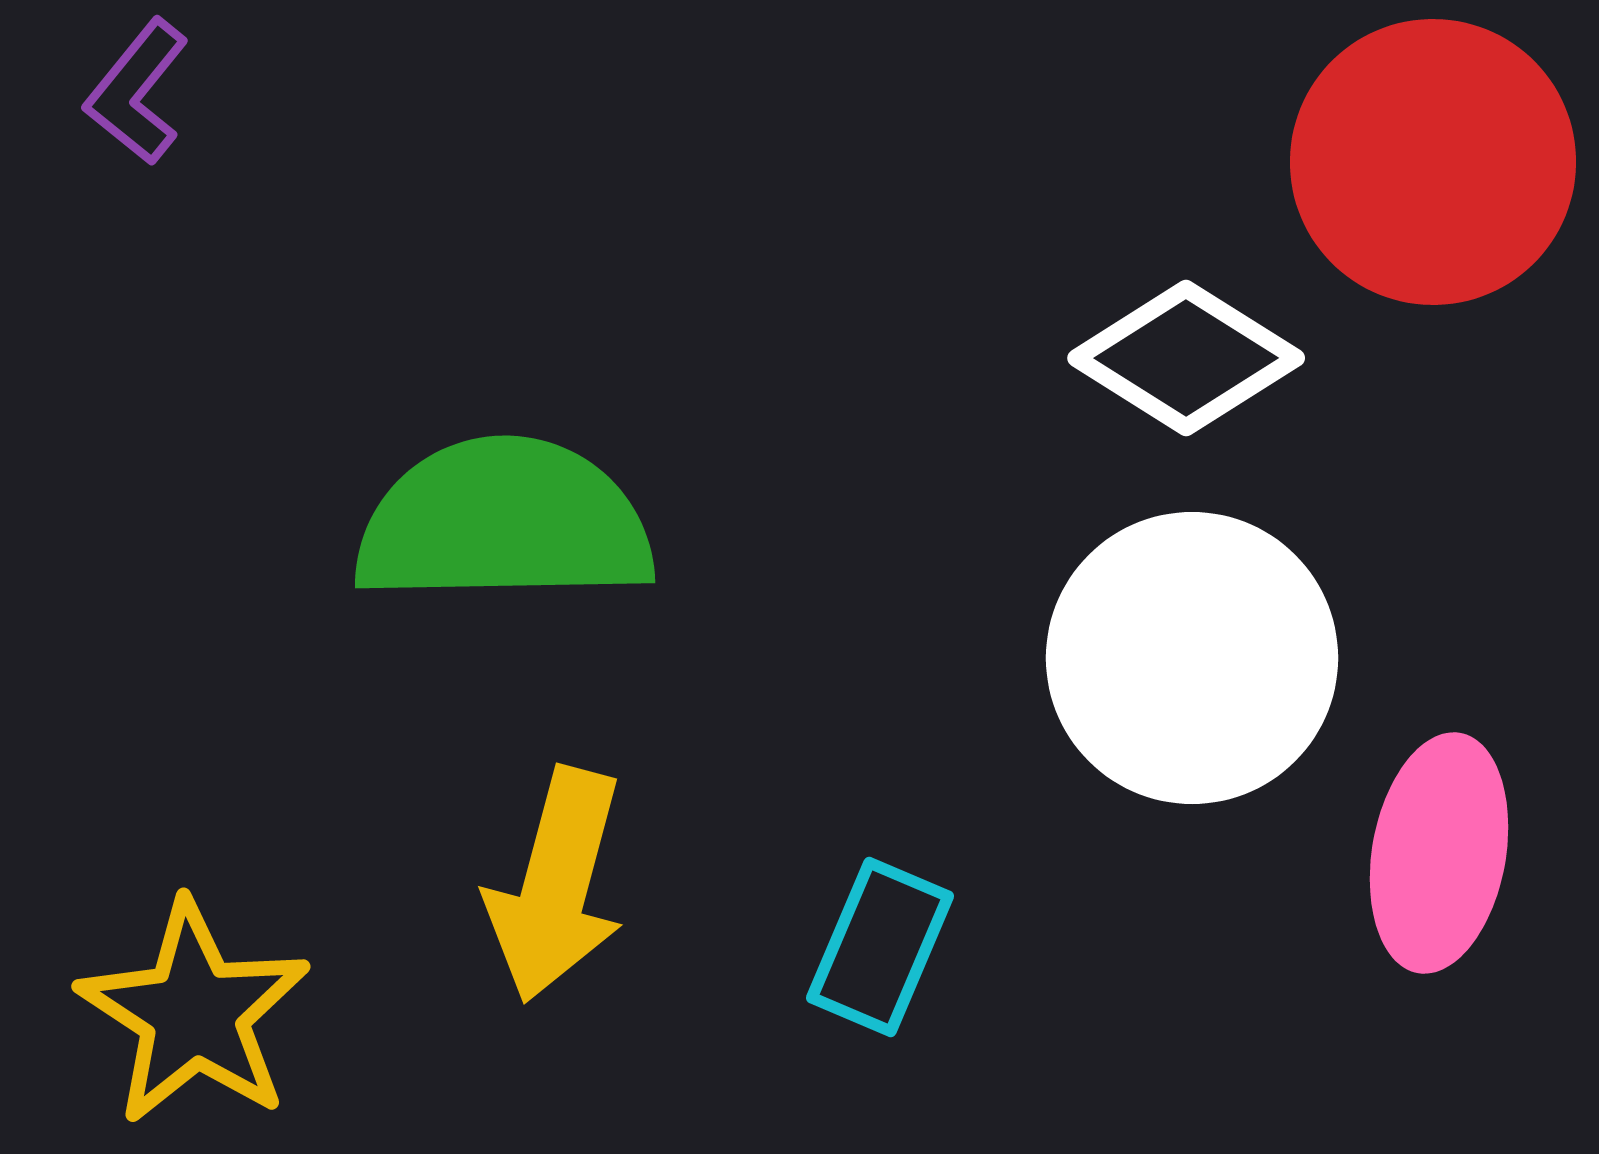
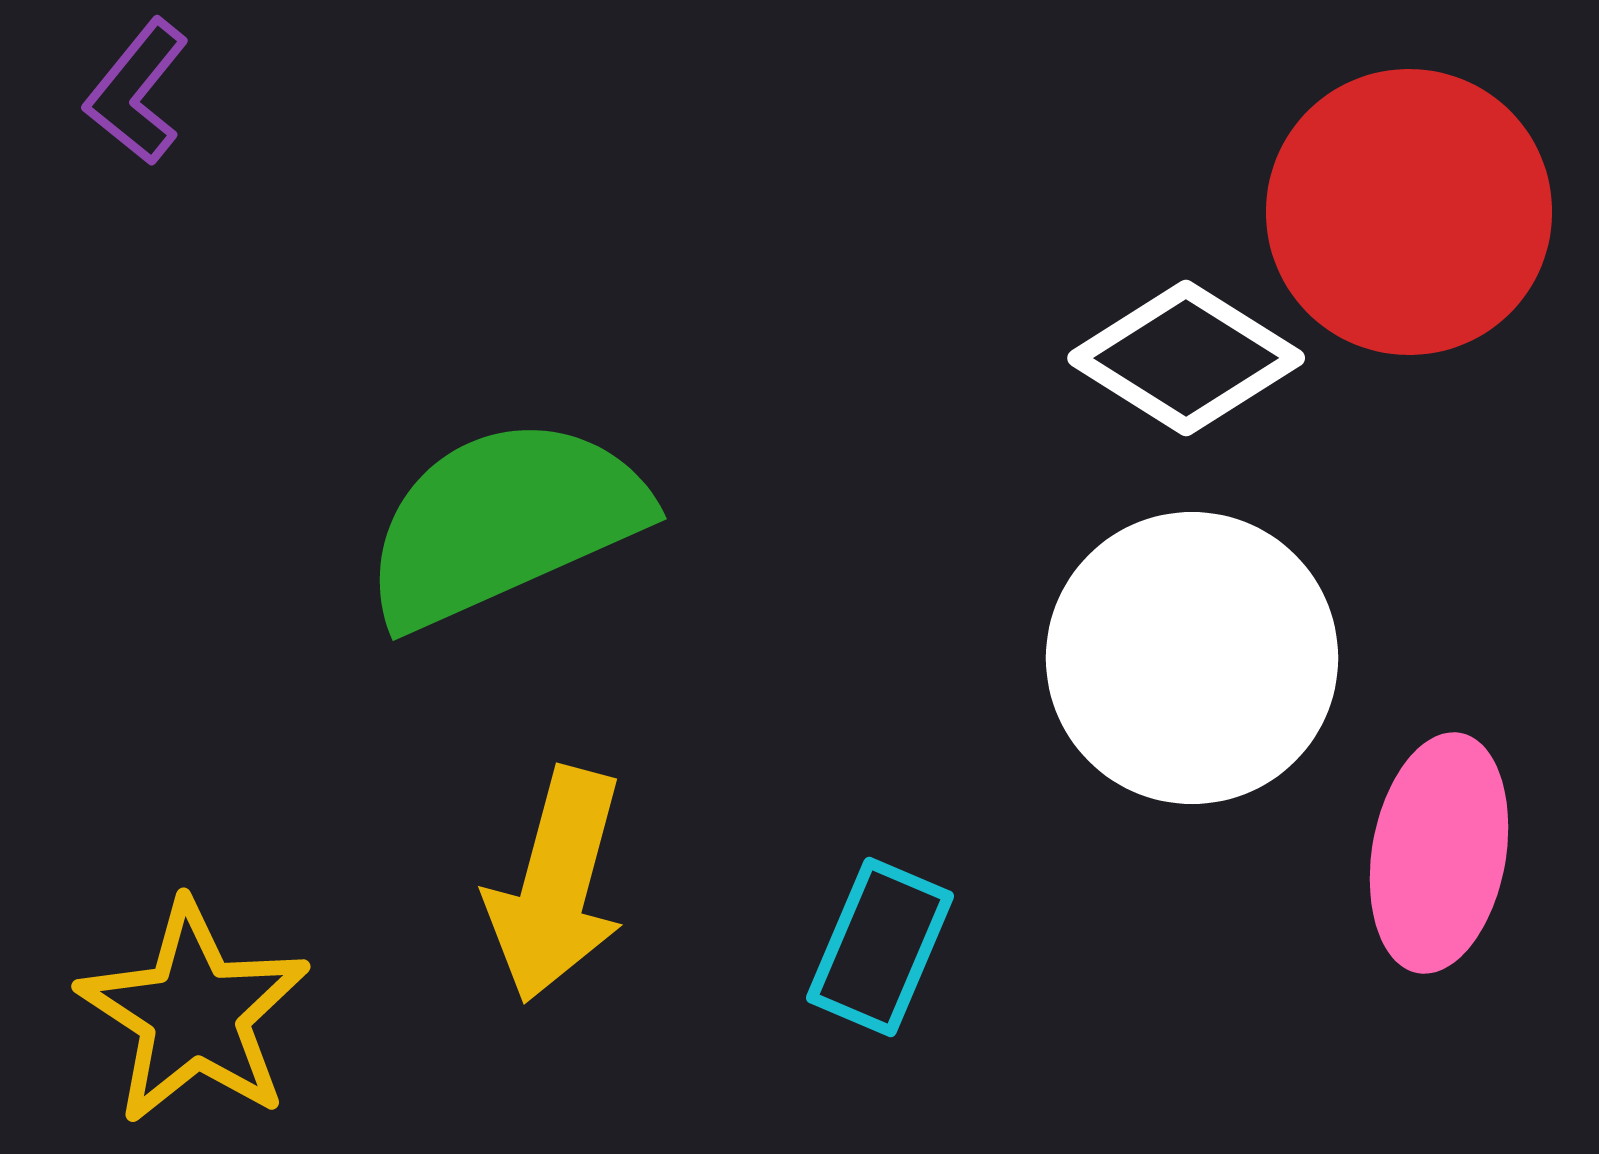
red circle: moved 24 px left, 50 px down
green semicircle: rotated 23 degrees counterclockwise
